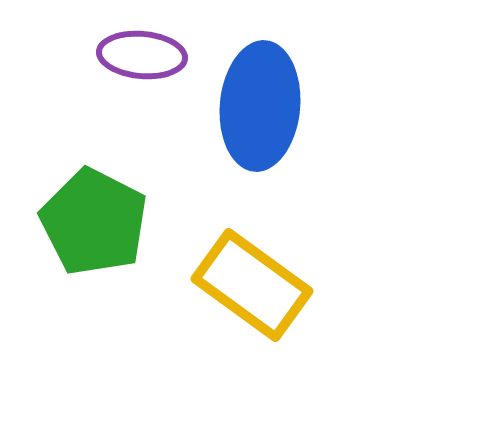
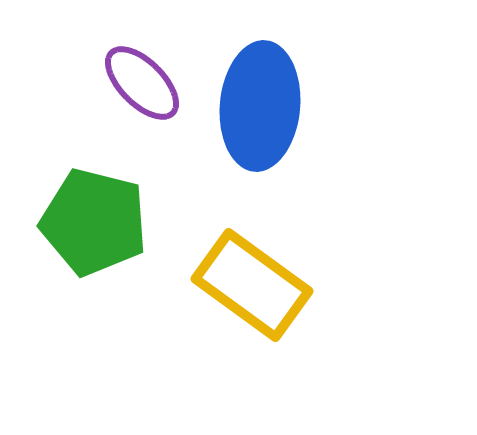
purple ellipse: moved 28 px down; rotated 40 degrees clockwise
green pentagon: rotated 13 degrees counterclockwise
